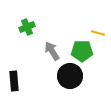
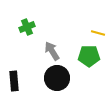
green pentagon: moved 7 px right, 5 px down
black circle: moved 13 px left, 2 px down
